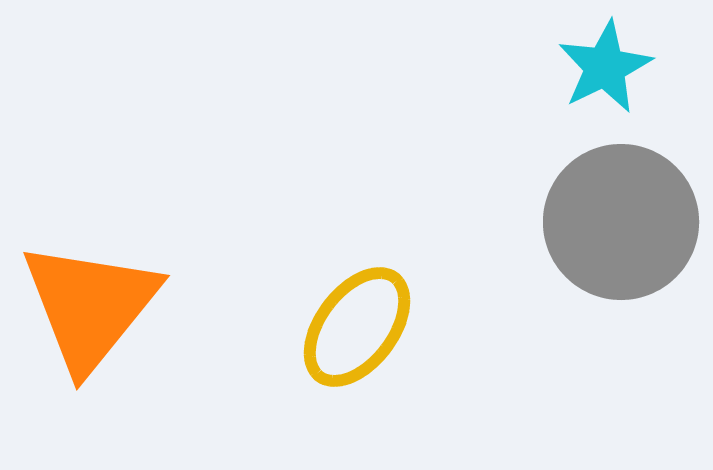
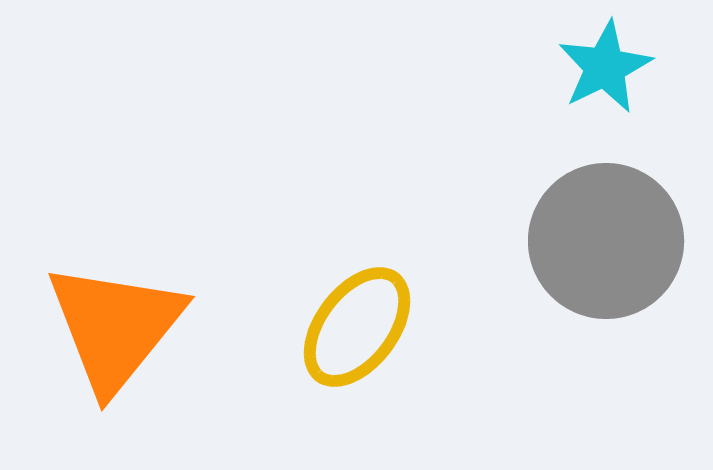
gray circle: moved 15 px left, 19 px down
orange triangle: moved 25 px right, 21 px down
